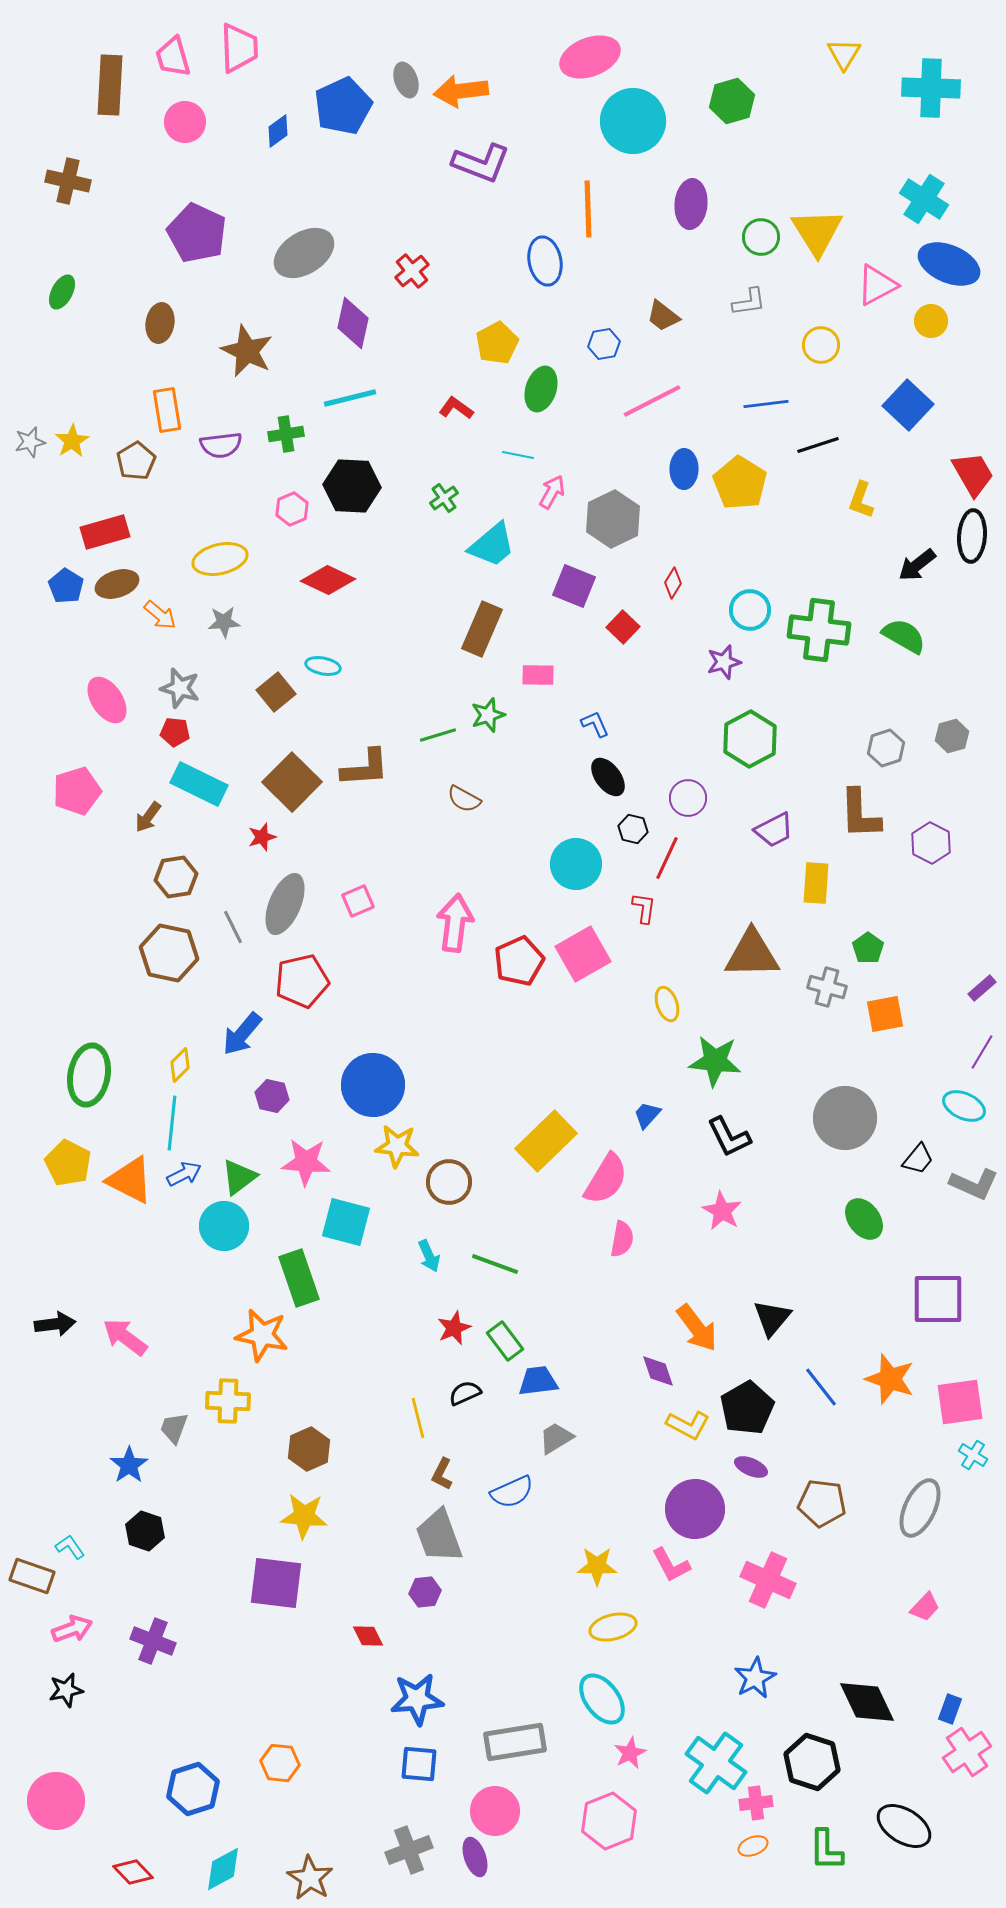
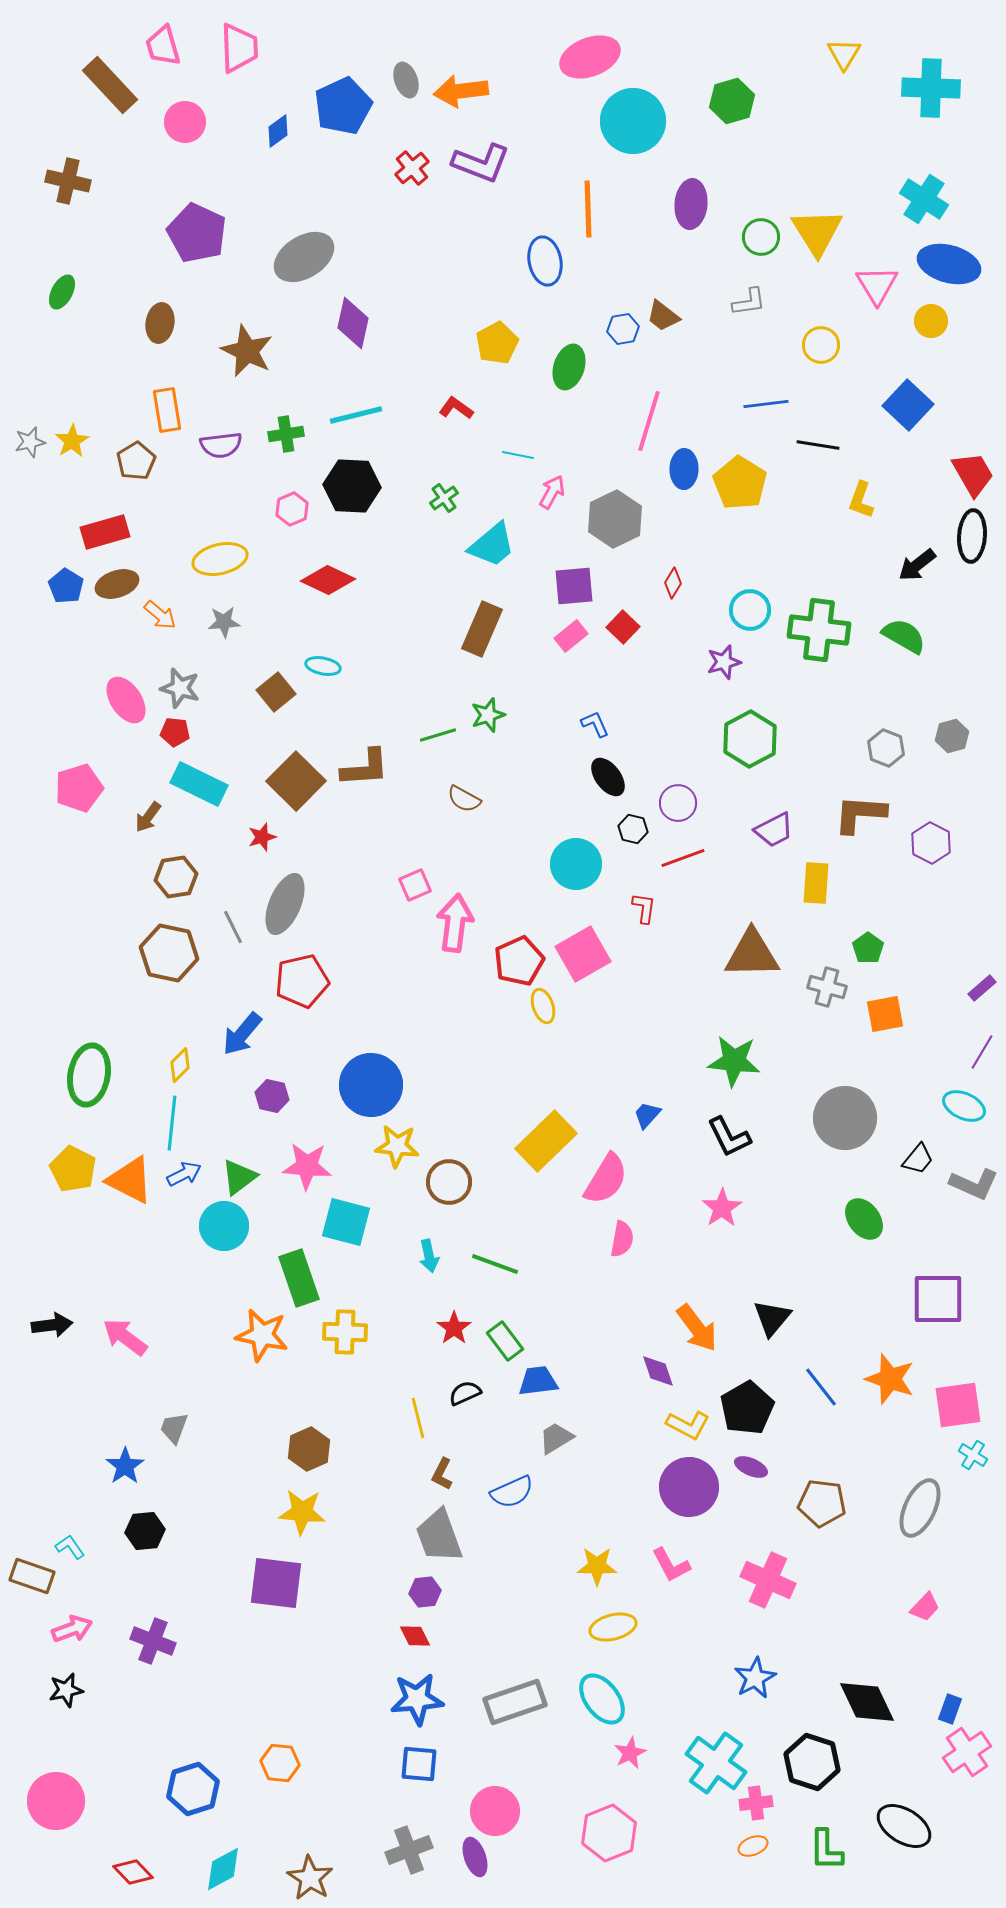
pink trapezoid at (173, 57): moved 10 px left, 11 px up
brown rectangle at (110, 85): rotated 46 degrees counterclockwise
gray ellipse at (304, 253): moved 4 px down
blue ellipse at (949, 264): rotated 8 degrees counterclockwise
red cross at (412, 271): moved 103 px up
pink triangle at (877, 285): rotated 33 degrees counterclockwise
blue hexagon at (604, 344): moved 19 px right, 15 px up
green ellipse at (541, 389): moved 28 px right, 22 px up
cyan line at (350, 398): moved 6 px right, 17 px down
pink line at (652, 401): moved 3 px left, 20 px down; rotated 46 degrees counterclockwise
black line at (818, 445): rotated 27 degrees clockwise
gray hexagon at (613, 519): moved 2 px right
purple square at (574, 586): rotated 27 degrees counterclockwise
pink rectangle at (538, 675): moved 33 px right, 39 px up; rotated 40 degrees counterclockwise
pink ellipse at (107, 700): moved 19 px right
gray hexagon at (886, 748): rotated 21 degrees counterclockwise
brown square at (292, 782): moved 4 px right, 1 px up
pink pentagon at (77, 791): moved 2 px right, 3 px up
purple circle at (688, 798): moved 10 px left, 5 px down
brown L-shape at (860, 814): rotated 96 degrees clockwise
red line at (667, 858): moved 16 px right; rotated 45 degrees clockwise
pink square at (358, 901): moved 57 px right, 16 px up
yellow ellipse at (667, 1004): moved 124 px left, 2 px down
green star at (715, 1061): moved 19 px right
blue circle at (373, 1085): moved 2 px left
pink star at (306, 1162): moved 1 px right, 4 px down
yellow pentagon at (68, 1163): moved 5 px right, 6 px down
pink star at (722, 1211): moved 3 px up; rotated 9 degrees clockwise
cyan arrow at (429, 1256): rotated 12 degrees clockwise
black arrow at (55, 1324): moved 3 px left, 1 px down
red star at (454, 1328): rotated 12 degrees counterclockwise
yellow cross at (228, 1401): moved 117 px right, 69 px up
pink square at (960, 1402): moved 2 px left, 3 px down
blue star at (129, 1465): moved 4 px left, 1 px down
purple circle at (695, 1509): moved 6 px left, 22 px up
yellow star at (304, 1516): moved 2 px left, 4 px up
black hexagon at (145, 1531): rotated 24 degrees counterclockwise
red diamond at (368, 1636): moved 47 px right
gray rectangle at (515, 1742): moved 40 px up; rotated 10 degrees counterclockwise
pink hexagon at (609, 1821): moved 12 px down
